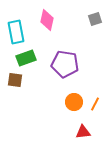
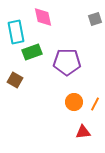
pink diamond: moved 4 px left, 3 px up; rotated 25 degrees counterclockwise
green rectangle: moved 6 px right, 6 px up
purple pentagon: moved 2 px right, 2 px up; rotated 8 degrees counterclockwise
brown square: rotated 21 degrees clockwise
